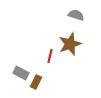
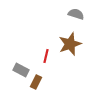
gray semicircle: moved 1 px up
red line: moved 4 px left
gray rectangle: moved 3 px up
